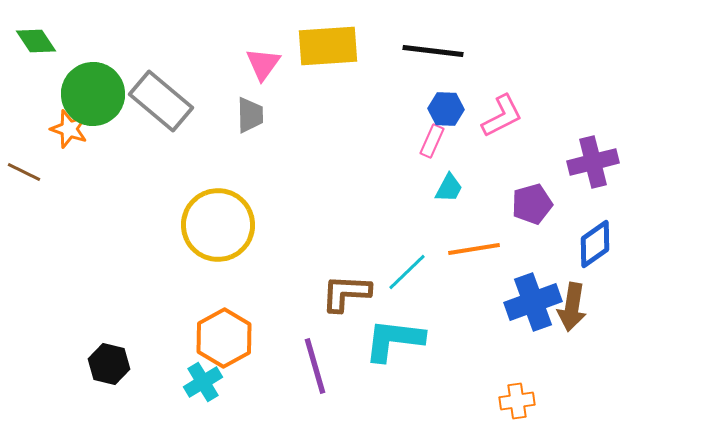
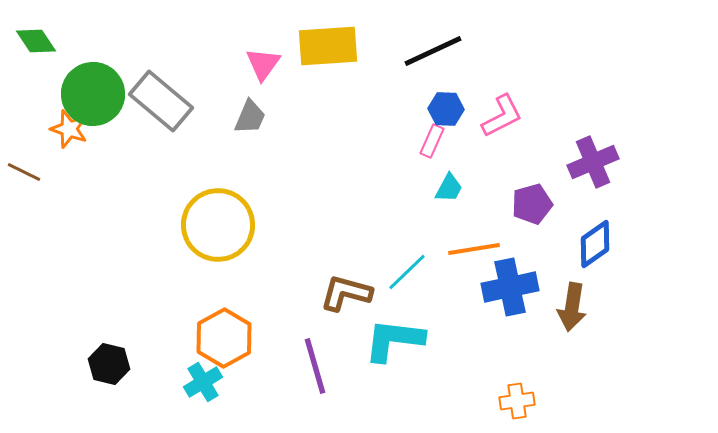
black line: rotated 32 degrees counterclockwise
gray trapezoid: moved 2 px down; rotated 24 degrees clockwise
purple cross: rotated 9 degrees counterclockwise
brown L-shape: rotated 12 degrees clockwise
blue cross: moved 23 px left, 15 px up; rotated 8 degrees clockwise
